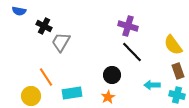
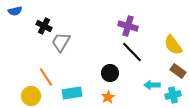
blue semicircle: moved 4 px left; rotated 24 degrees counterclockwise
brown rectangle: rotated 35 degrees counterclockwise
black circle: moved 2 px left, 2 px up
cyan cross: moved 4 px left; rotated 28 degrees counterclockwise
